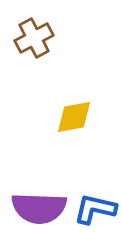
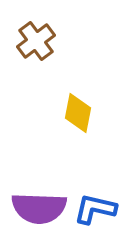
brown cross: moved 2 px right, 3 px down; rotated 9 degrees counterclockwise
yellow diamond: moved 4 px right, 4 px up; rotated 69 degrees counterclockwise
